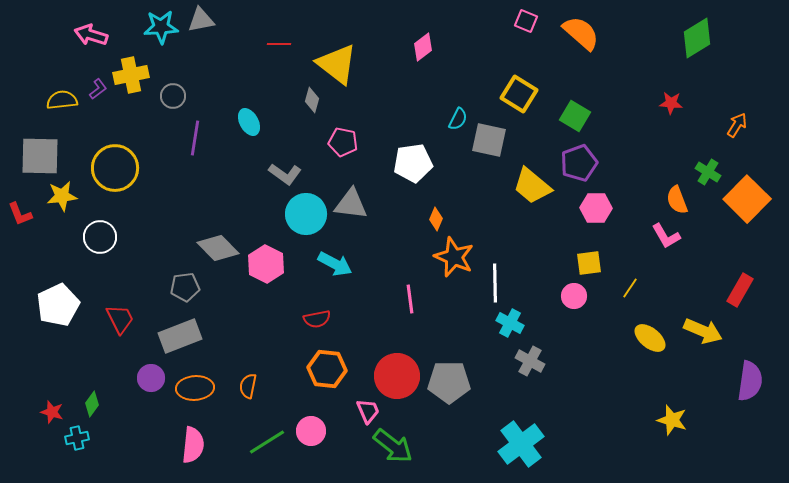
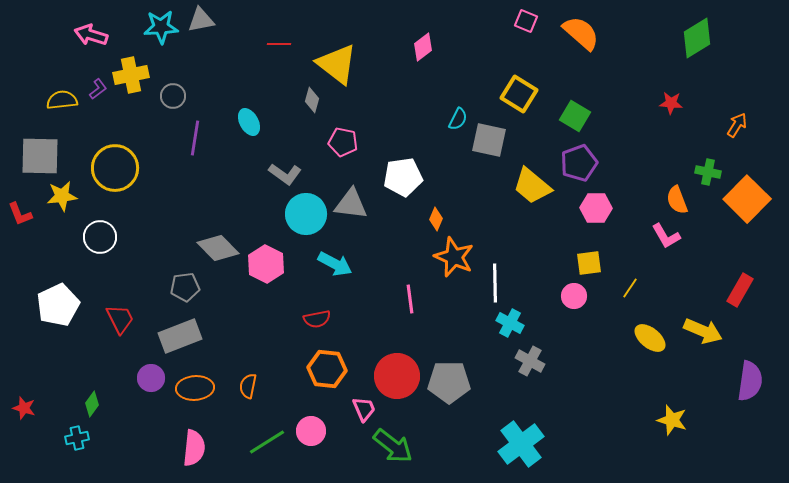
white pentagon at (413, 163): moved 10 px left, 14 px down
green cross at (708, 172): rotated 20 degrees counterclockwise
pink trapezoid at (368, 411): moved 4 px left, 2 px up
red star at (52, 412): moved 28 px left, 4 px up
pink semicircle at (193, 445): moved 1 px right, 3 px down
